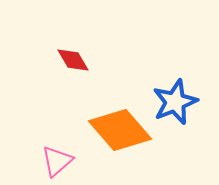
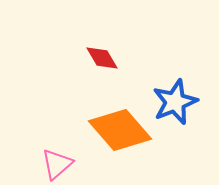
red diamond: moved 29 px right, 2 px up
pink triangle: moved 3 px down
